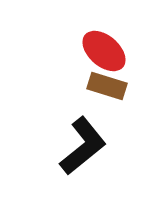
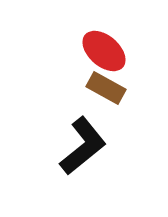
brown rectangle: moved 1 px left, 2 px down; rotated 12 degrees clockwise
